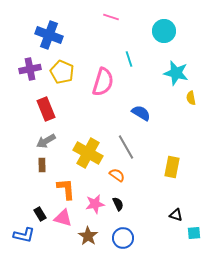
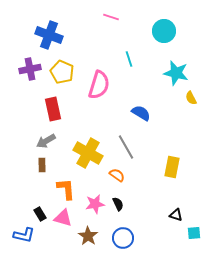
pink semicircle: moved 4 px left, 3 px down
yellow semicircle: rotated 16 degrees counterclockwise
red rectangle: moved 7 px right; rotated 10 degrees clockwise
